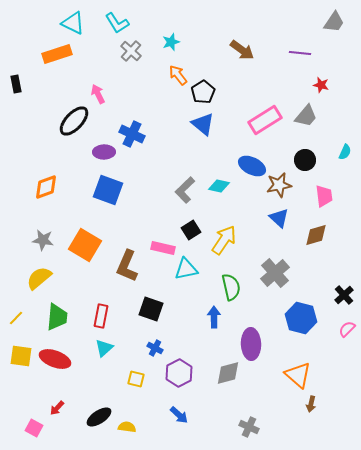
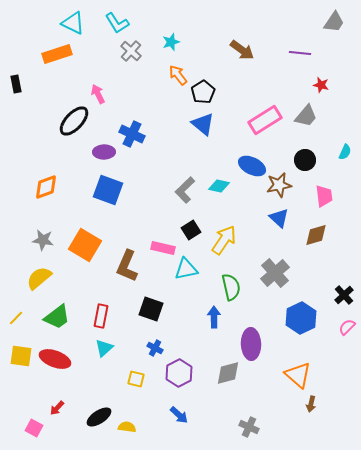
green trapezoid at (57, 317): rotated 48 degrees clockwise
blue hexagon at (301, 318): rotated 20 degrees clockwise
pink semicircle at (347, 329): moved 2 px up
